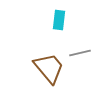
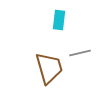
brown trapezoid: rotated 24 degrees clockwise
